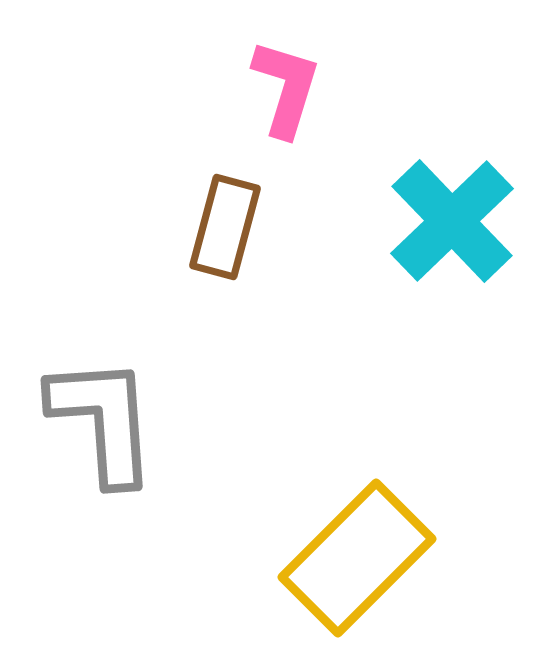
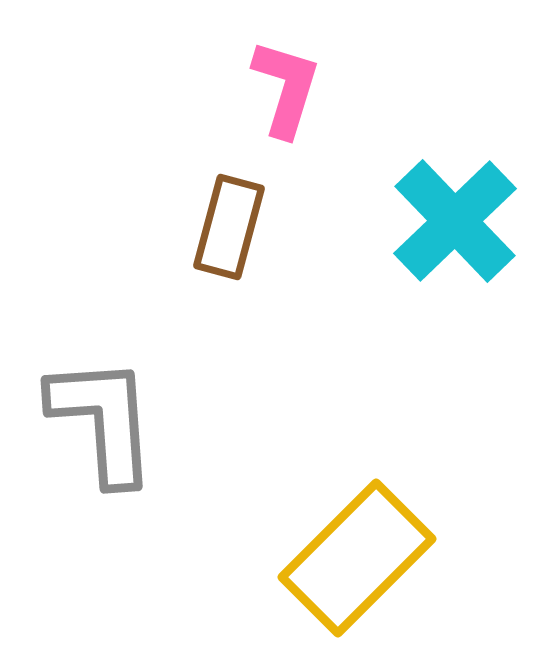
cyan cross: moved 3 px right
brown rectangle: moved 4 px right
